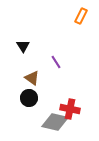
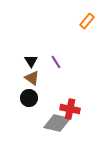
orange rectangle: moved 6 px right, 5 px down; rotated 14 degrees clockwise
black triangle: moved 8 px right, 15 px down
gray diamond: moved 2 px right, 1 px down
